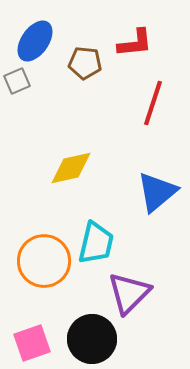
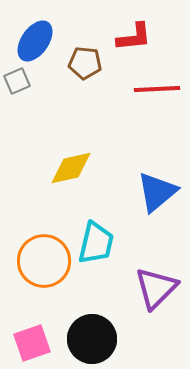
red L-shape: moved 1 px left, 6 px up
red line: moved 4 px right, 14 px up; rotated 69 degrees clockwise
purple triangle: moved 27 px right, 5 px up
